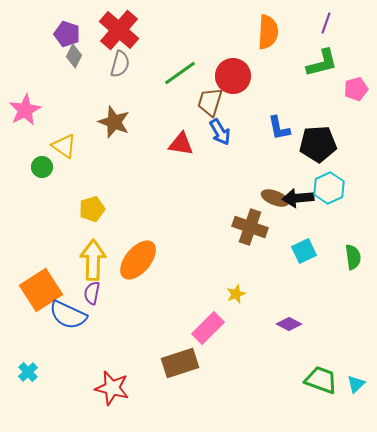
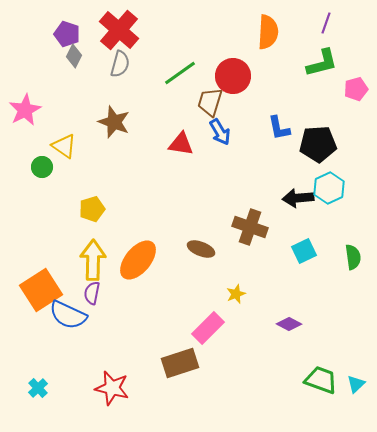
brown ellipse: moved 74 px left, 51 px down
cyan cross: moved 10 px right, 16 px down
